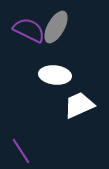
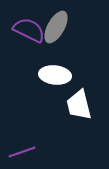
white trapezoid: rotated 80 degrees counterclockwise
purple line: moved 1 px right, 1 px down; rotated 76 degrees counterclockwise
